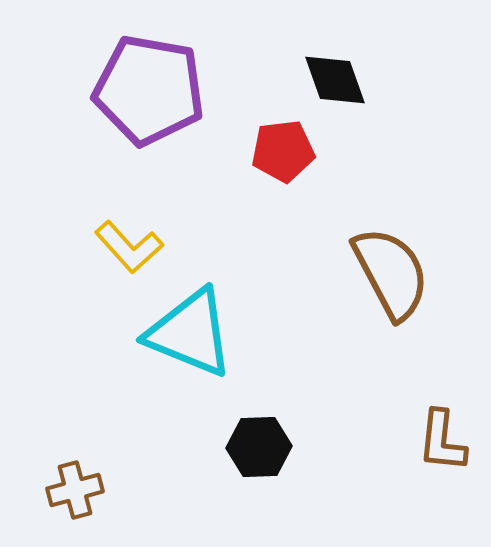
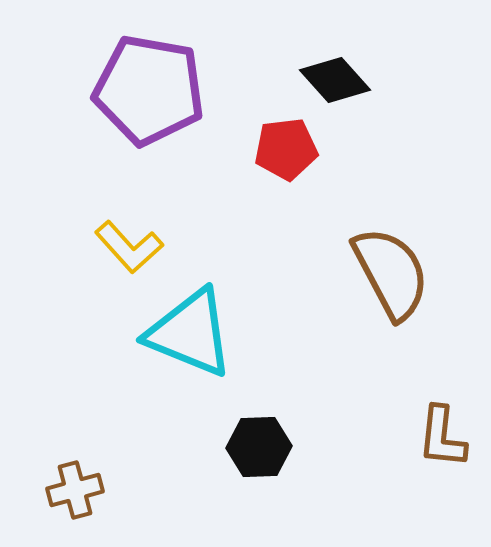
black diamond: rotated 22 degrees counterclockwise
red pentagon: moved 3 px right, 2 px up
brown L-shape: moved 4 px up
